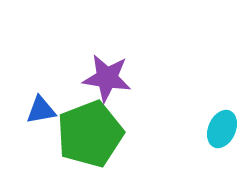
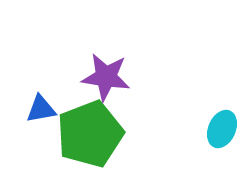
purple star: moved 1 px left, 1 px up
blue triangle: moved 1 px up
